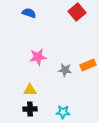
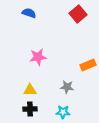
red square: moved 1 px right, 2 px down
gray star: moved 2 px right, 17 px down
